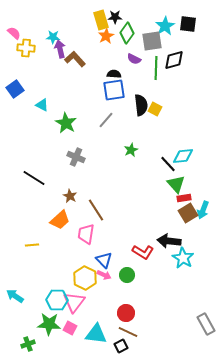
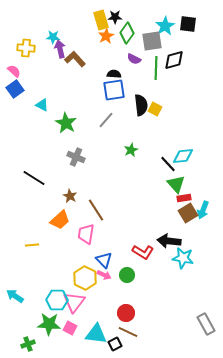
pink semicircle at (14, 33): moved 38 px down
cyan star at (183, 258): rotated 20 degrees counterclockwise
black square at (121, 346): moved 6 px left, 2 px up
